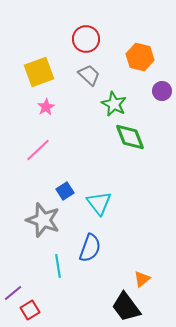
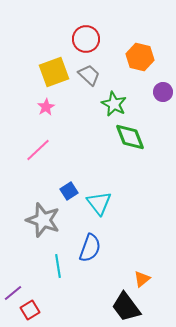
yellow square: moved 15 px right
purple circle: moved 1 px right, 1 px down
blue square: moved 4 px right
